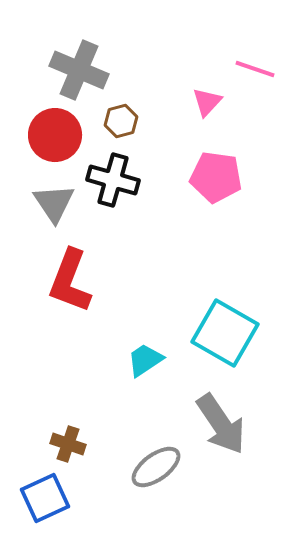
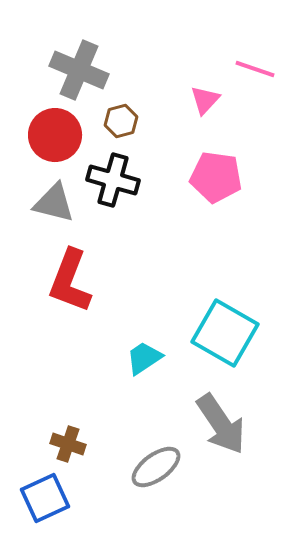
pink triangle: moved 2 px left, 2 px up
gray triangle: rotated 42 degrees counterclockwise
cyan trapezoid: moved 1 px left, 2 px up
